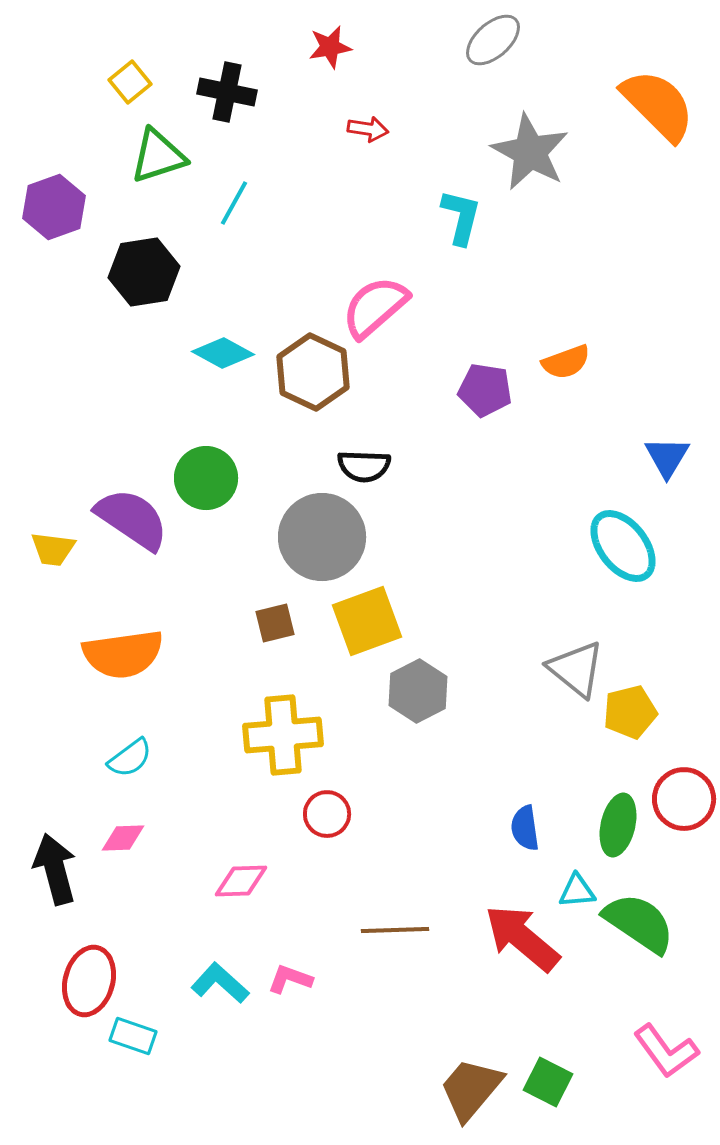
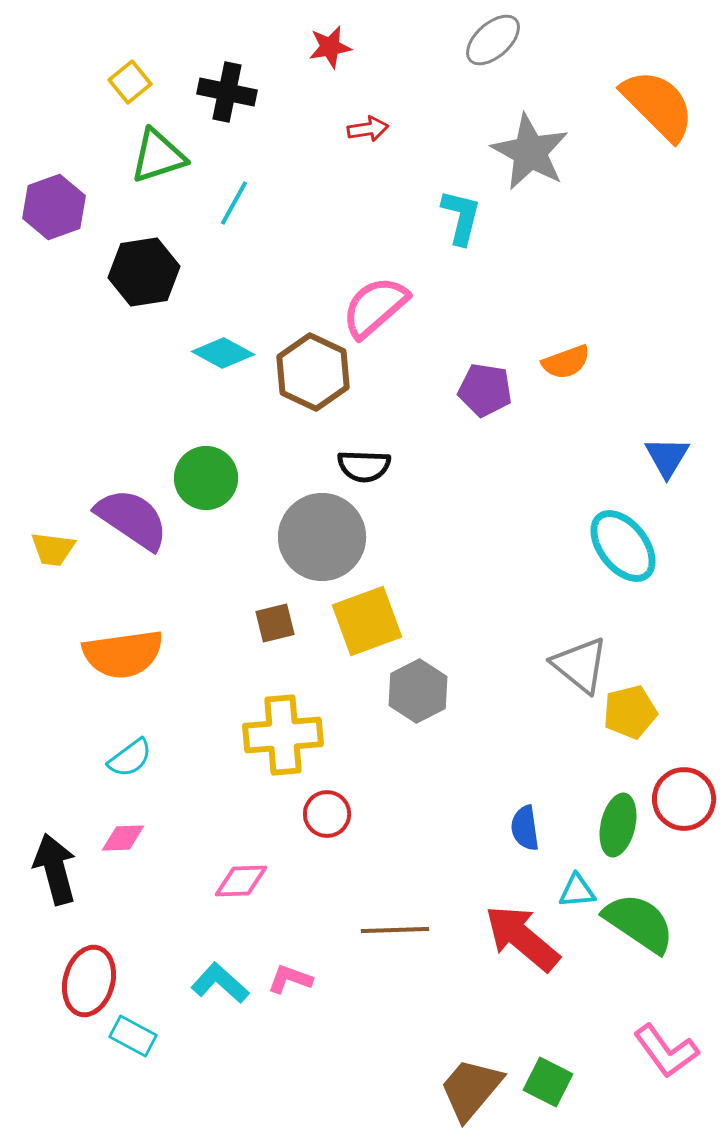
red arrow at (368, 129): rotated 18 degrees counterclockwise
gray triangle at (576, 669): moved 4 px right, 4 px up
cyan rectangle at (133, 1036): rotated 9 degrees clockwise
